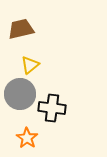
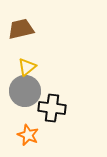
yellow triangle: moved 3 px left, 2 px down
gray circle: moved 5 px right, 3 px up
orange star: moved 1 px right, 3 px up; rotated 10 degrees counterclockwise
